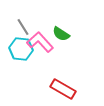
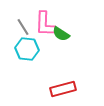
pink L-shape: moved 5 px right, 18 px up; rotated 136 degrees counterclockwise
cyan hexagon: moved 6 px right
red rectangle: rotated 45 degrees counterclockwise
